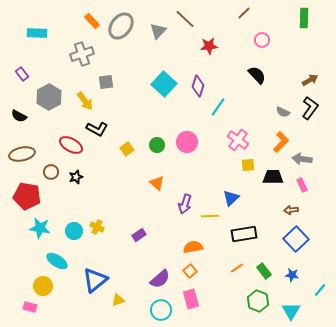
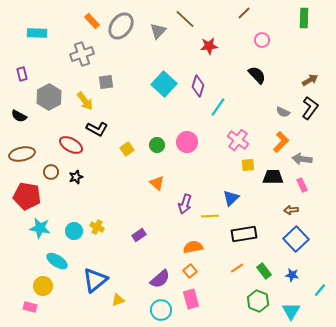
purple rectangle at (22, 74): rotated 24 degrees clockwise
